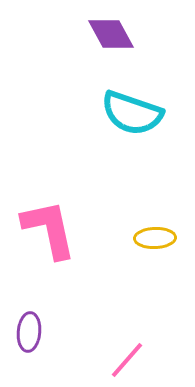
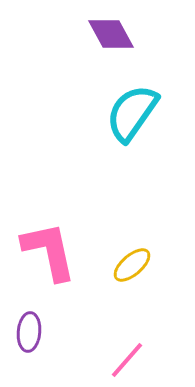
cyan semicircle: rotated 106 degrees clockwise
pink L-shape: moved 22 px down
yellow ellipse: moved 23 px left, 27 px down; rotated 39 degrees counterclockwise
